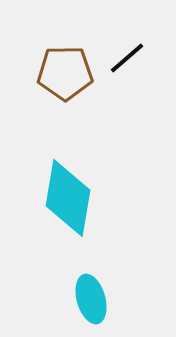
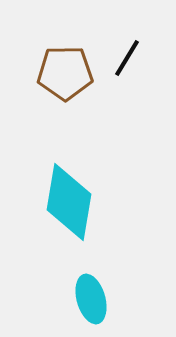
black line: rotated 18 degrees counterclockwise
cyan diamond: moved 1 px right, 4 px down
